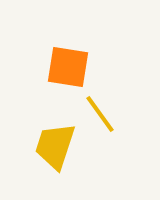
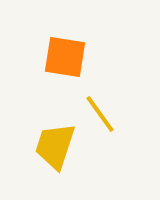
orange square: moved 3 px left, 10 px up
